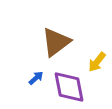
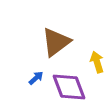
yellow arrow: rotated 125 degrees clockwise
purple diamond: rotated 9 degrees counterclockwise
